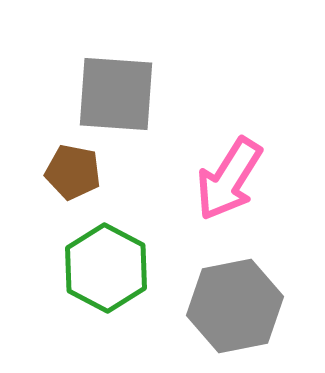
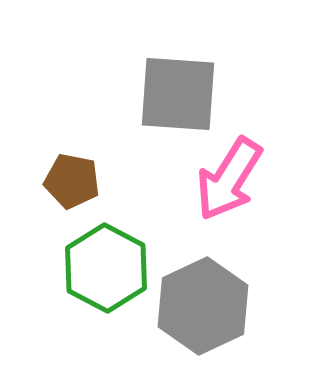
gray square: moved 62 px right
brown pentagon: moved 1 px left, 9 px down
gray hexagon: moved 32 px left; rotated 14 degrees counterclockwise
